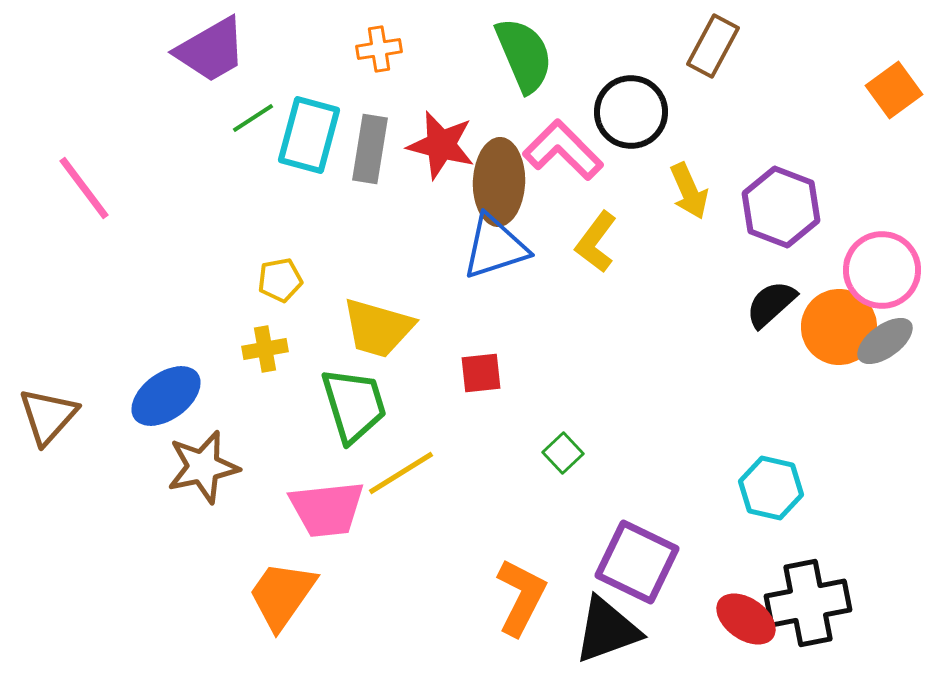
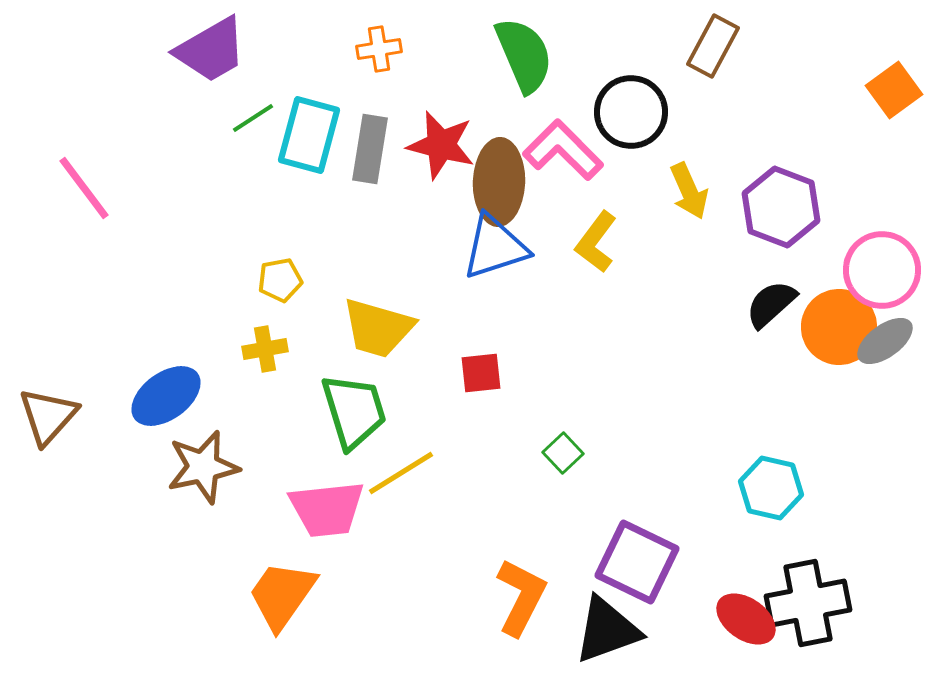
green trapezoid: moved 6 px down
